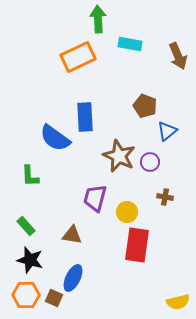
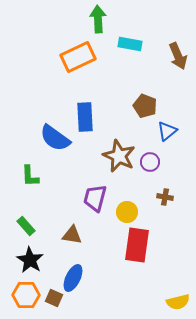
black star: rotated 16 degrees clockwise
